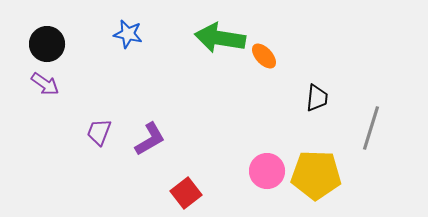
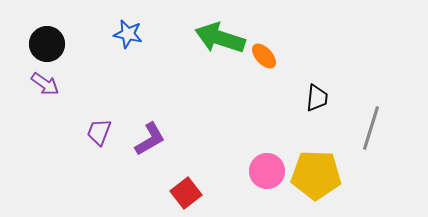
green arrow: rotated 9 degrees clockwise
